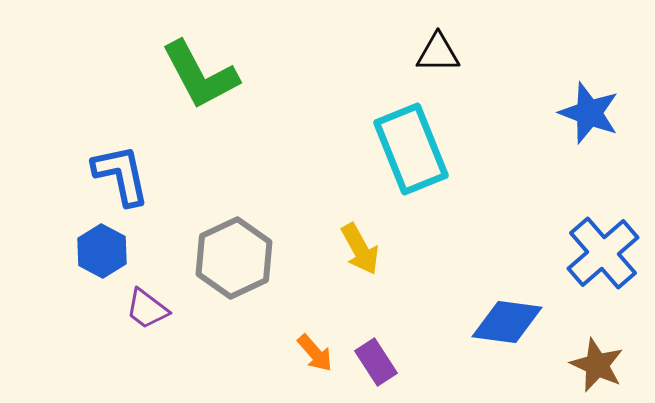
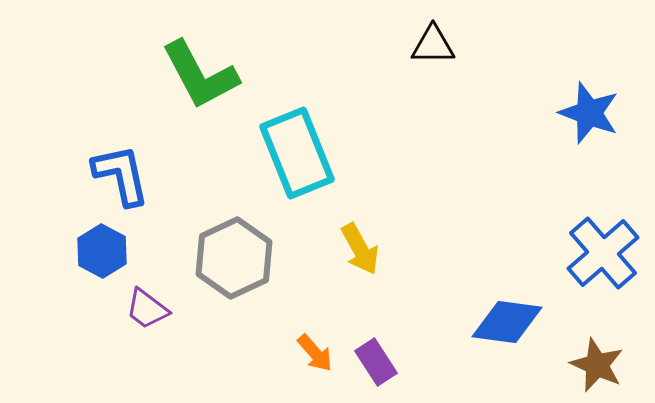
black triangle: moved 5 px left, 8 px up
cyan rectangle: moved 114 px left, 4 px down
